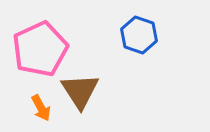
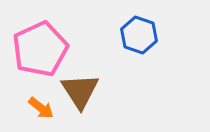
orange arrow: rotated 24 degrees counterclockwise
